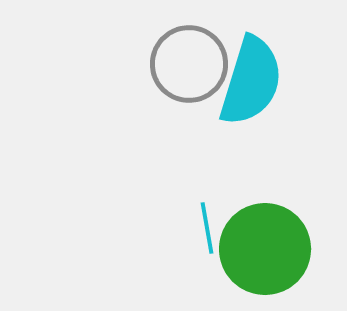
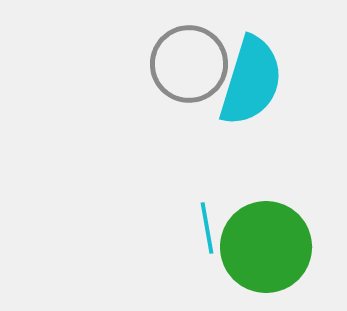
green circle: moved 1 px right, 2 px up
